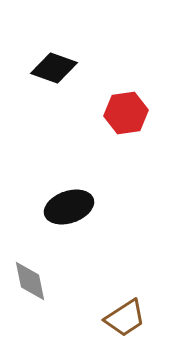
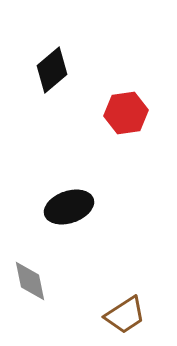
black diamond: moved 2 px left, 2 px down; rotated 60 degrees counterclockwise
brown trapezoid: moved 3 px up
